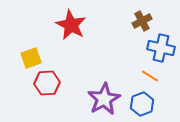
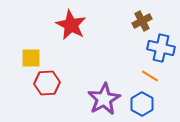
yellow square: rotated 20 degrees clockwise
blue hexagon: rotated 10 degrees counterclockwise
